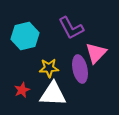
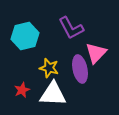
yellow star: rotated 18 degrees clockwise
